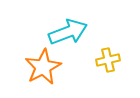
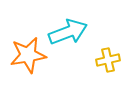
orange star: moved 15 px left, 12 px up; rotated 18 degrees clockwise
